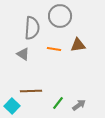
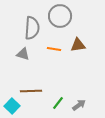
gray triangle: rotated 16 degrees counterclockwise
